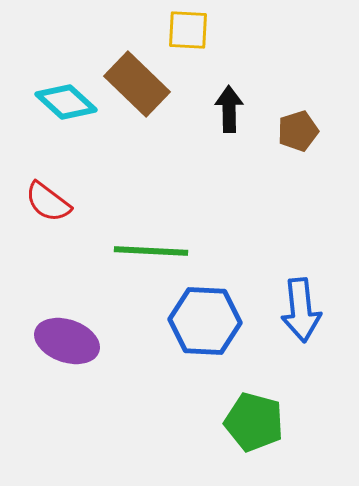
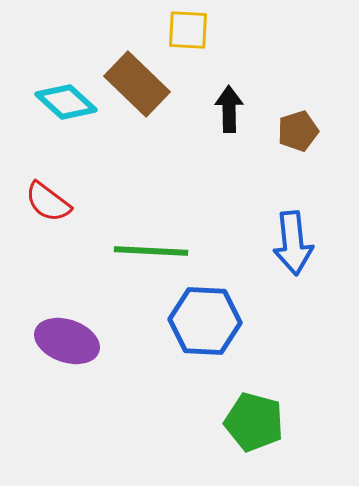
blue arrow: moved 8 px left, 67 px up
